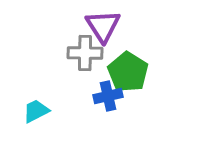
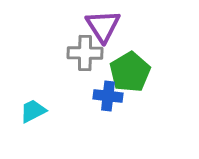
green pentagon: moved 2 px right; rotated 9 degrees clockwise
blue cross: rotated 20 degrees clockwise
cyan trapezoid: moved 3 px left
